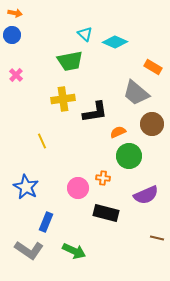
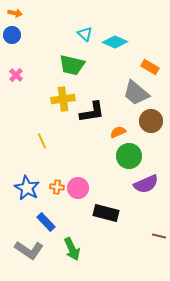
green trapezoid: moved 2 px right, 4 px down; rotated 24 degrees clockwise
orange rectangle: moved 3 px left
black L-shape: moved 3 px left
brown circle: moved 1 px left, 3 px up
orange cross: moved 46 px left, 9 px down
blue star: moved 1 px right, 1 px down
purple semicircle: moved 11 px up
blue rectangle: rotated 66 degrees counterclockwise
brown line: moved 2 px right, 2 px up
green arrow: moved 2 px left, 2 px up; rotated 40 degrees clockwise
